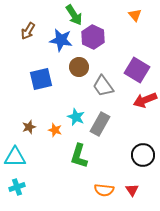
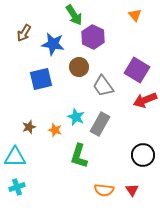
brown arrow: moved 4 px left, 2 px down
blue star: moved 8 px left, 4 px down
